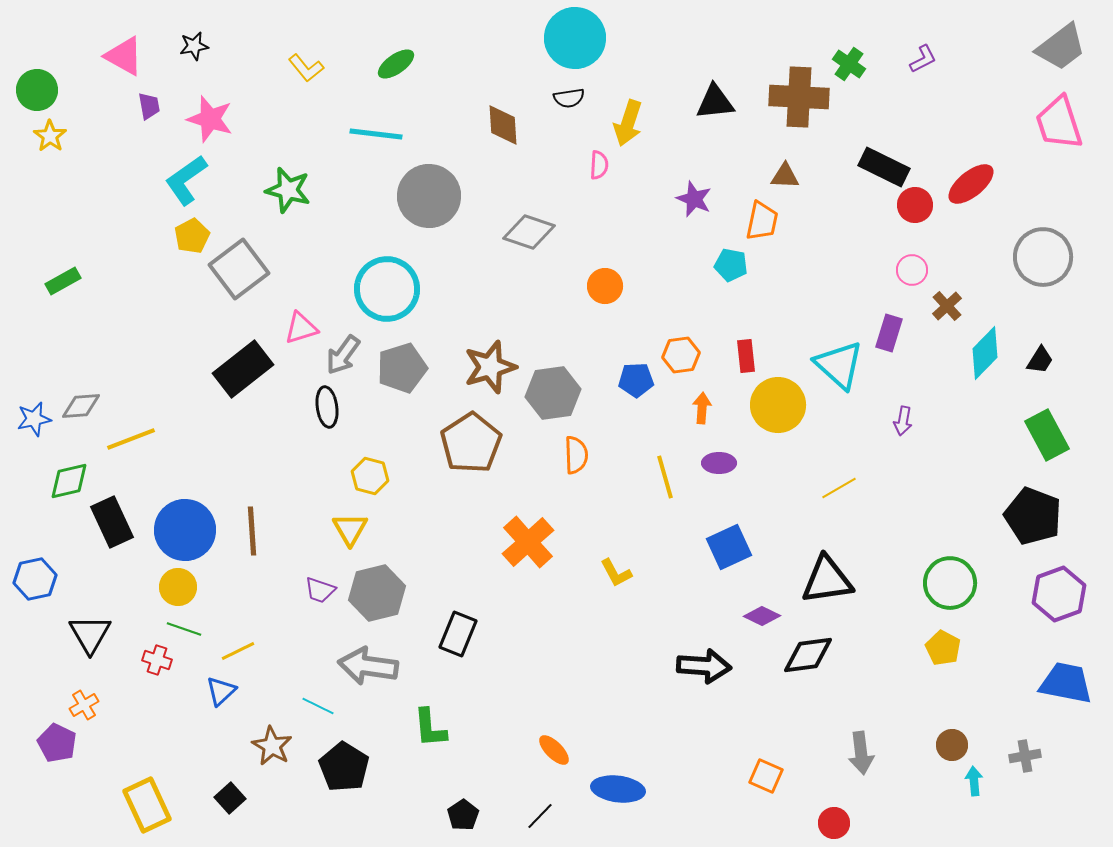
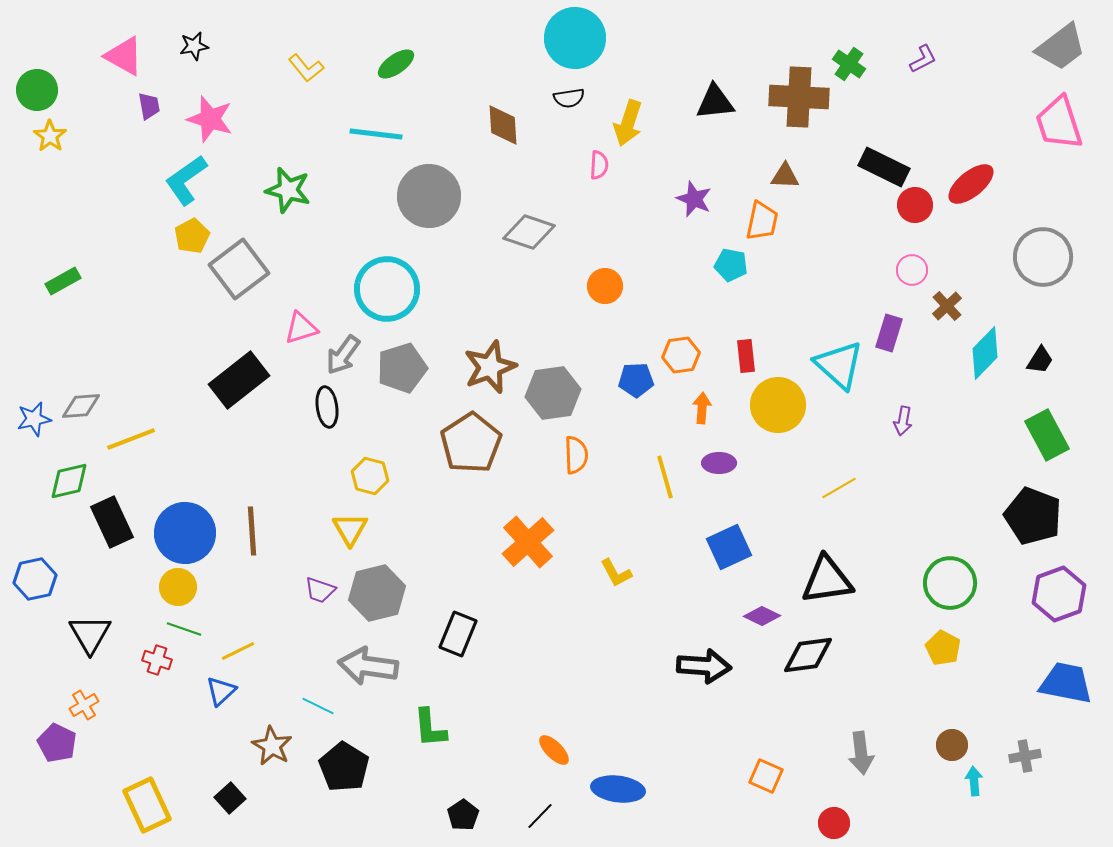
brown star at (490, 367): rotated 4 degrees counterclockwise
black rectangle at (243, 369): moved 4 px left, 11 px down
blue circle at (185, 530): moved 3 px down
